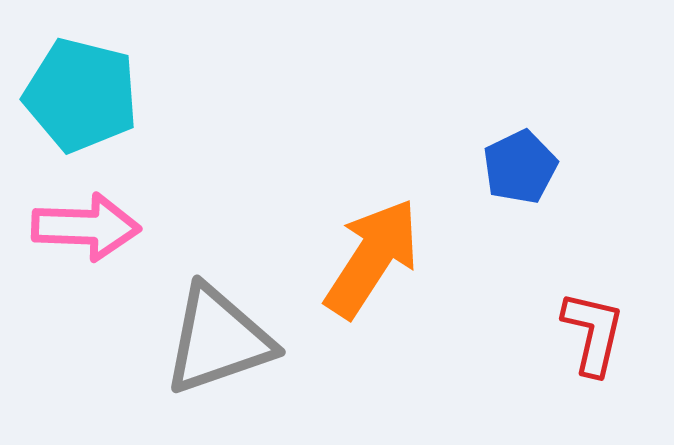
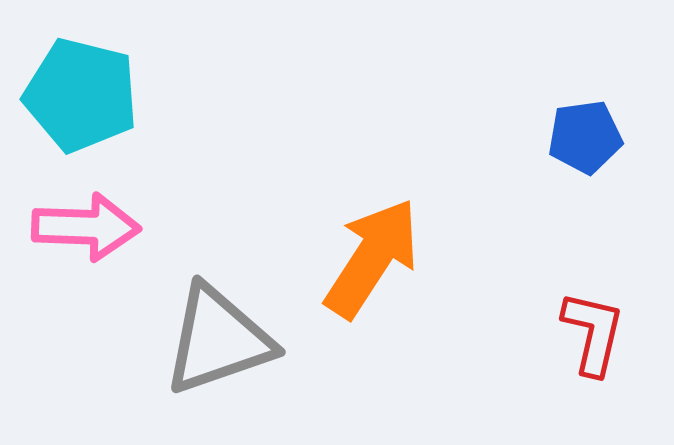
blue pentagon: moved 65 px right, 30 px up; rotated 18 degrees clockwise
